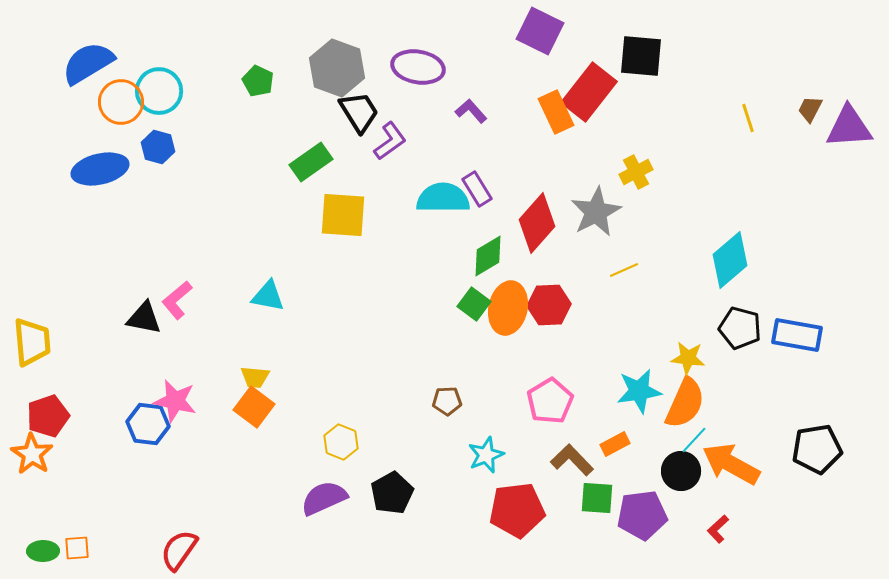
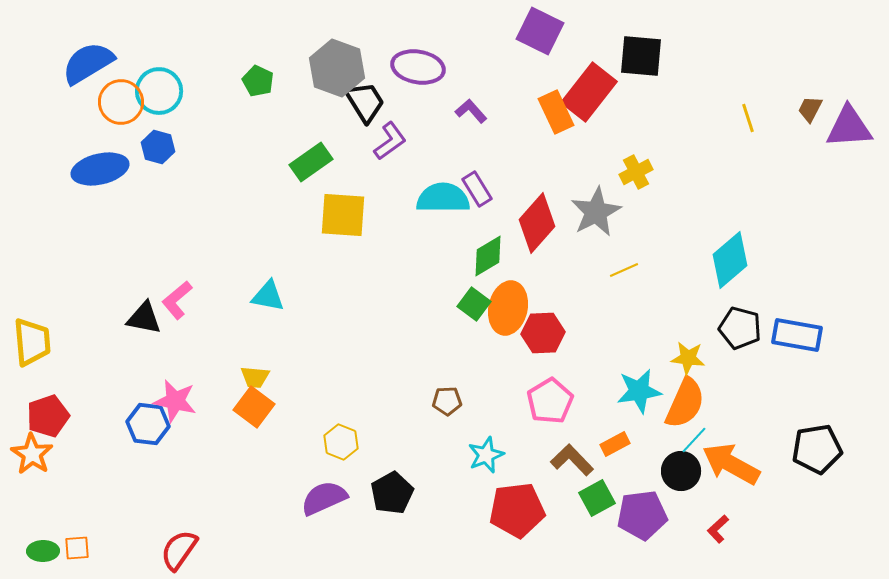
black trapezoid at (359, 112): moved 6 px right, 10 px up
red hexagon at (549, 305): moved 6 px left, 28 px down
green square at (597, 498): rotated 33 degrees counterclockwise
